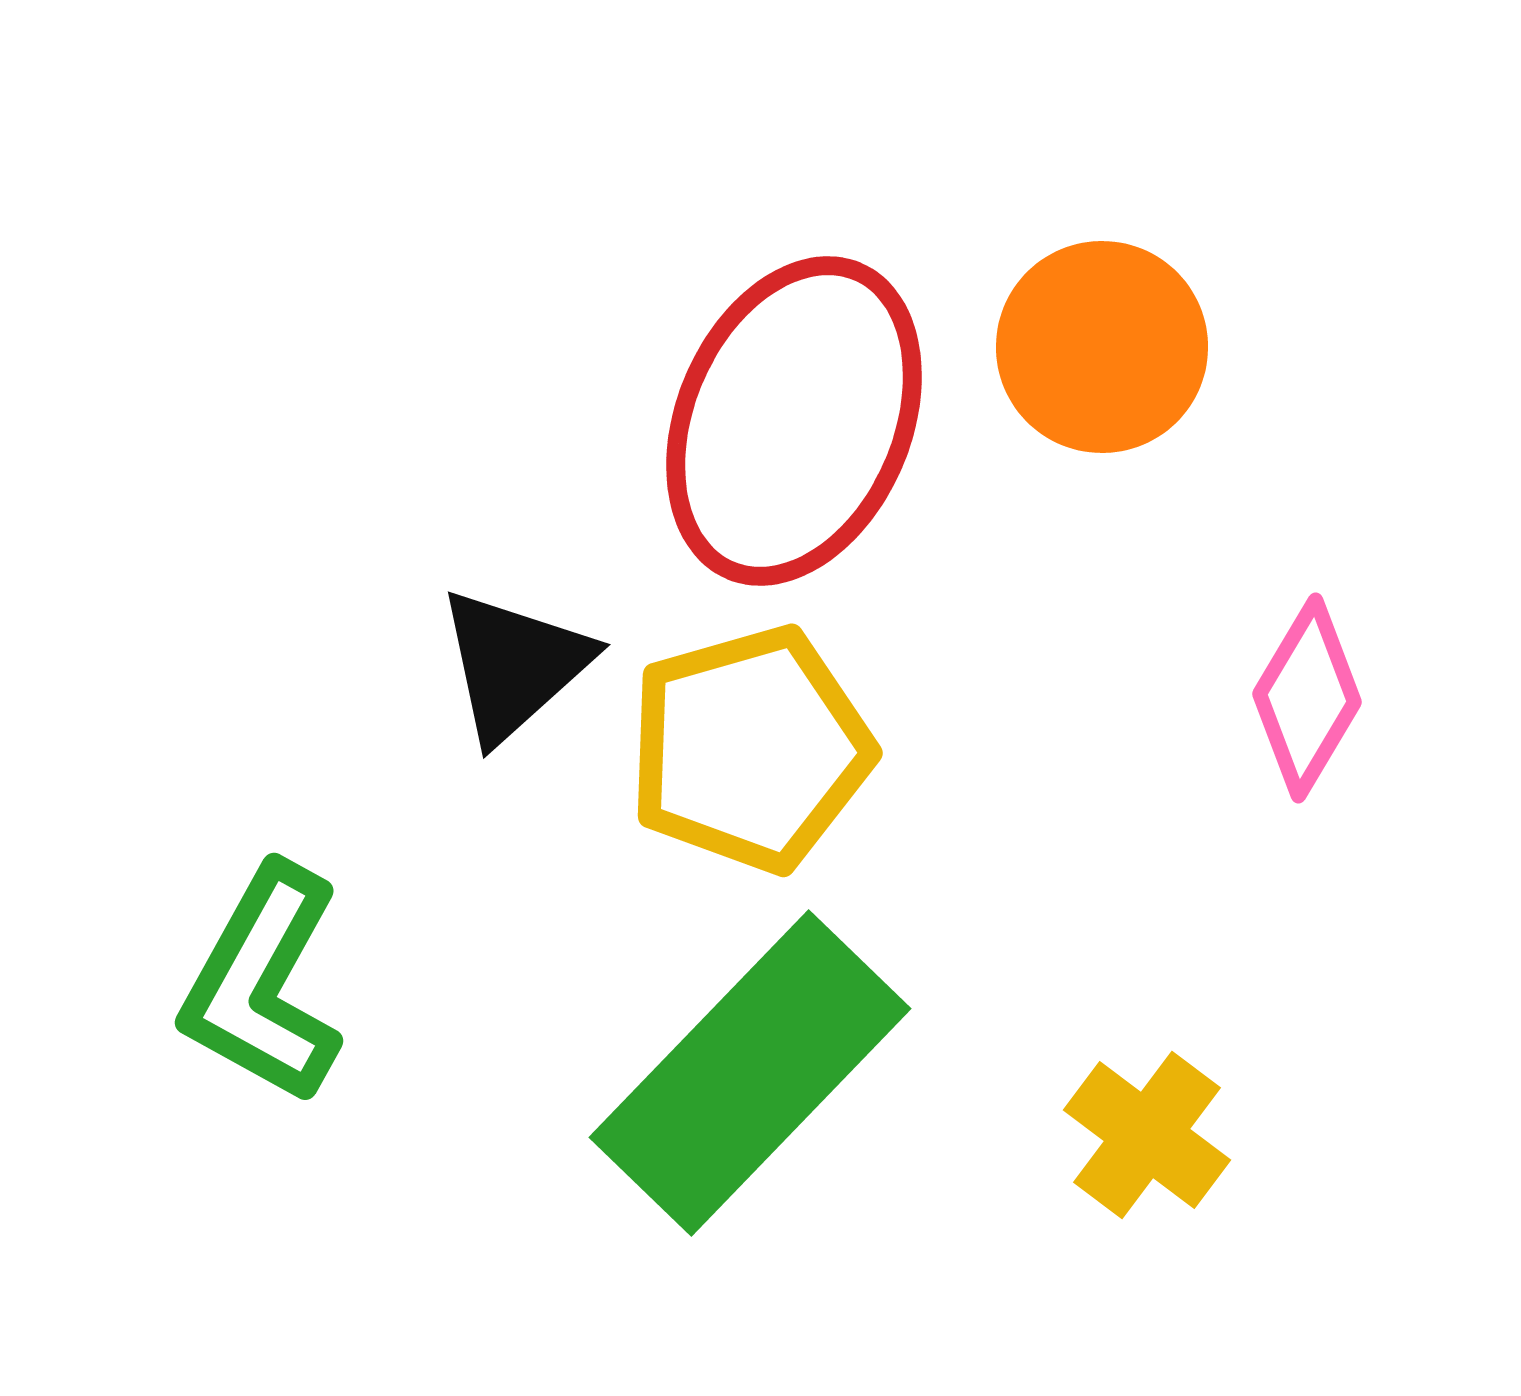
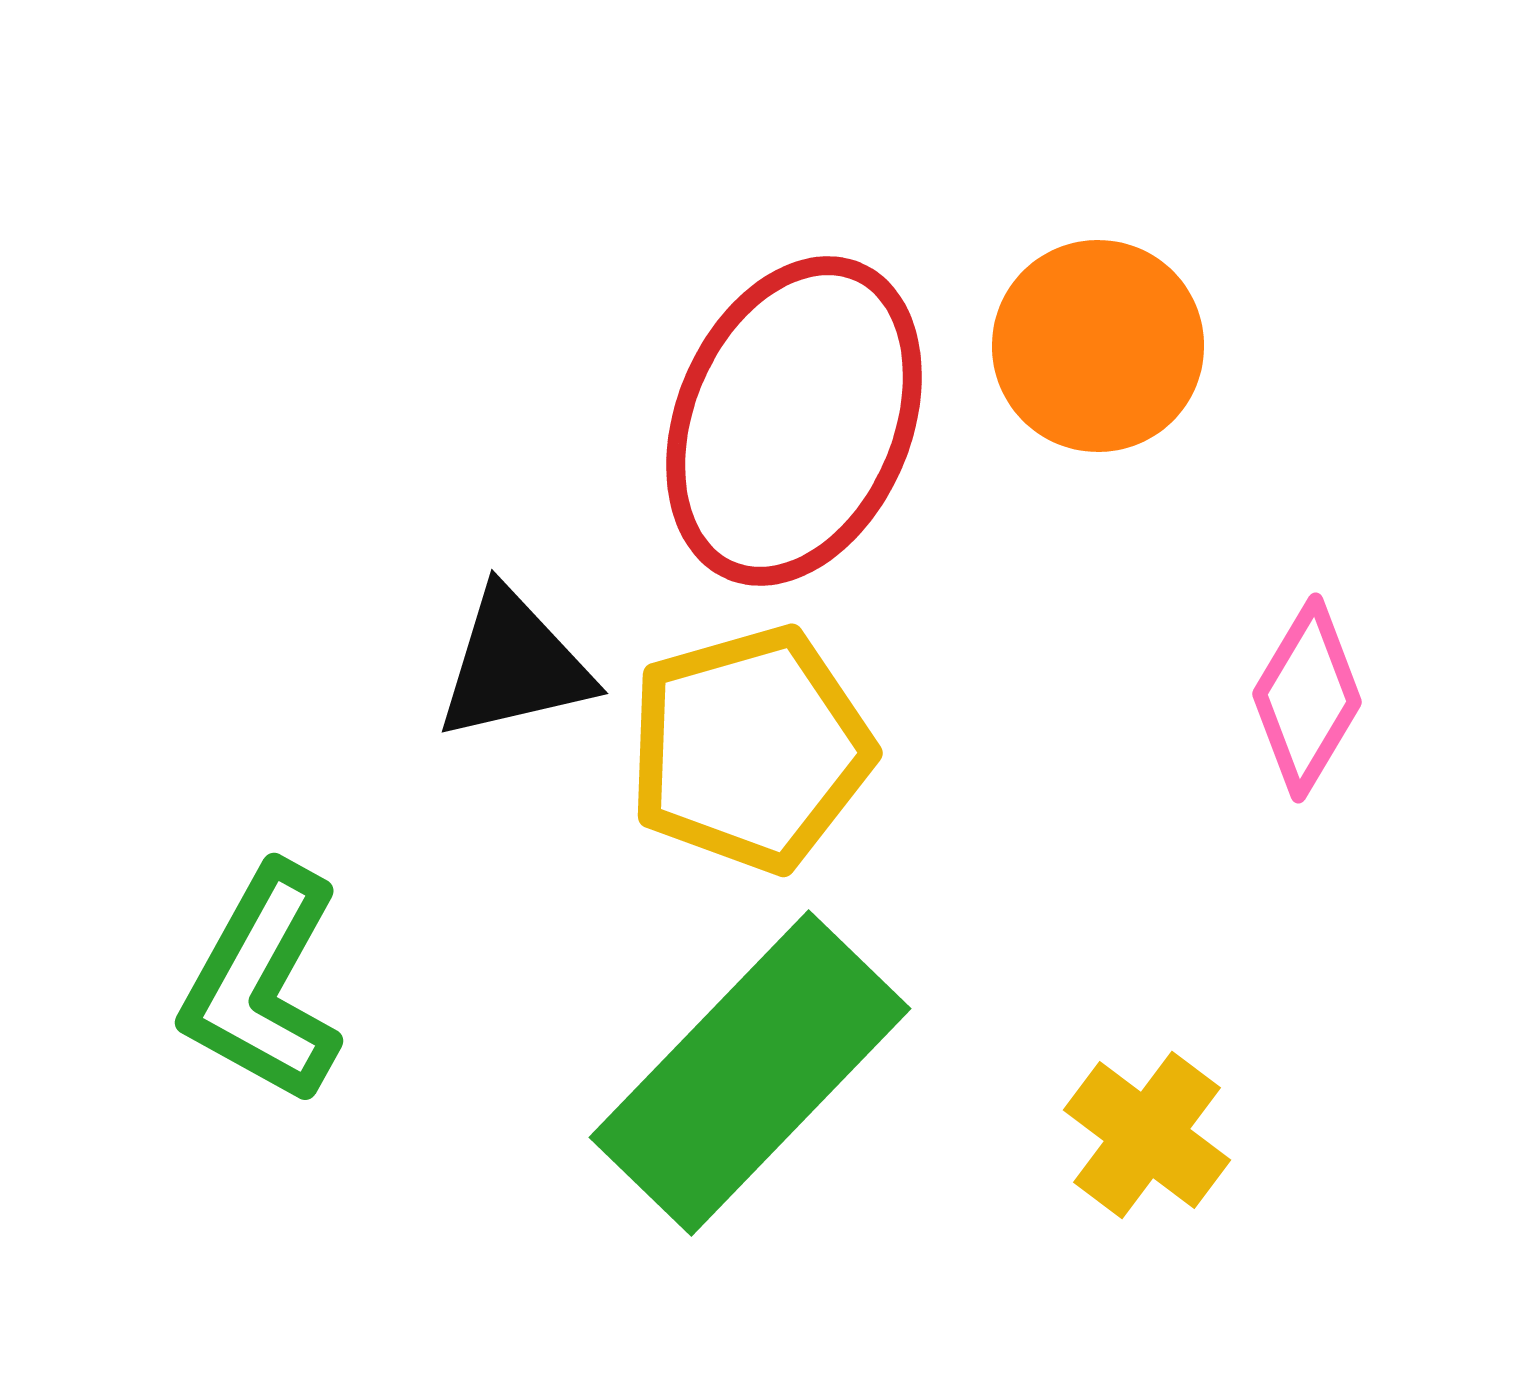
orange circle: moved 4 px left, 1 px up
black triangle: rotated 29 degrees clockwise
